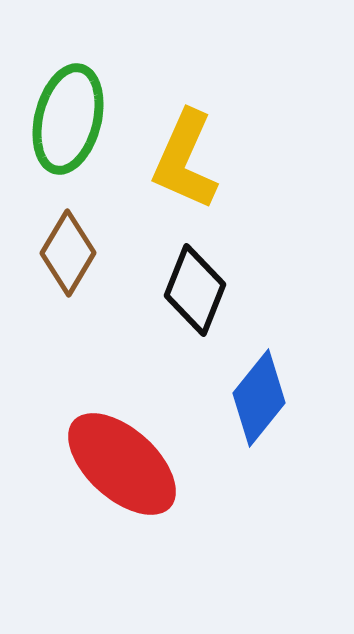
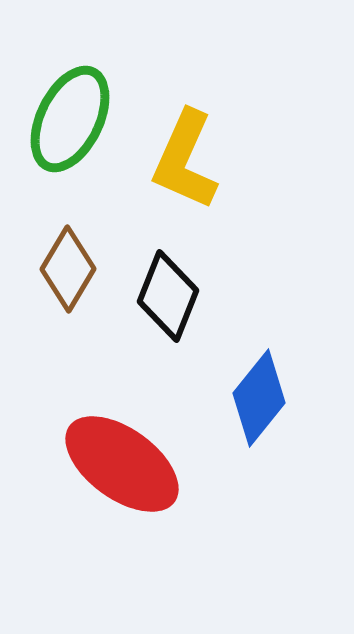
green ellipse: moved 2 px right; rotated 12 degrees clockwise
brown diamond: moved 16 px down
black diamond: moved 27 px left, 6 px down
red ellipse: rotated 6 degrees counterclockwise
